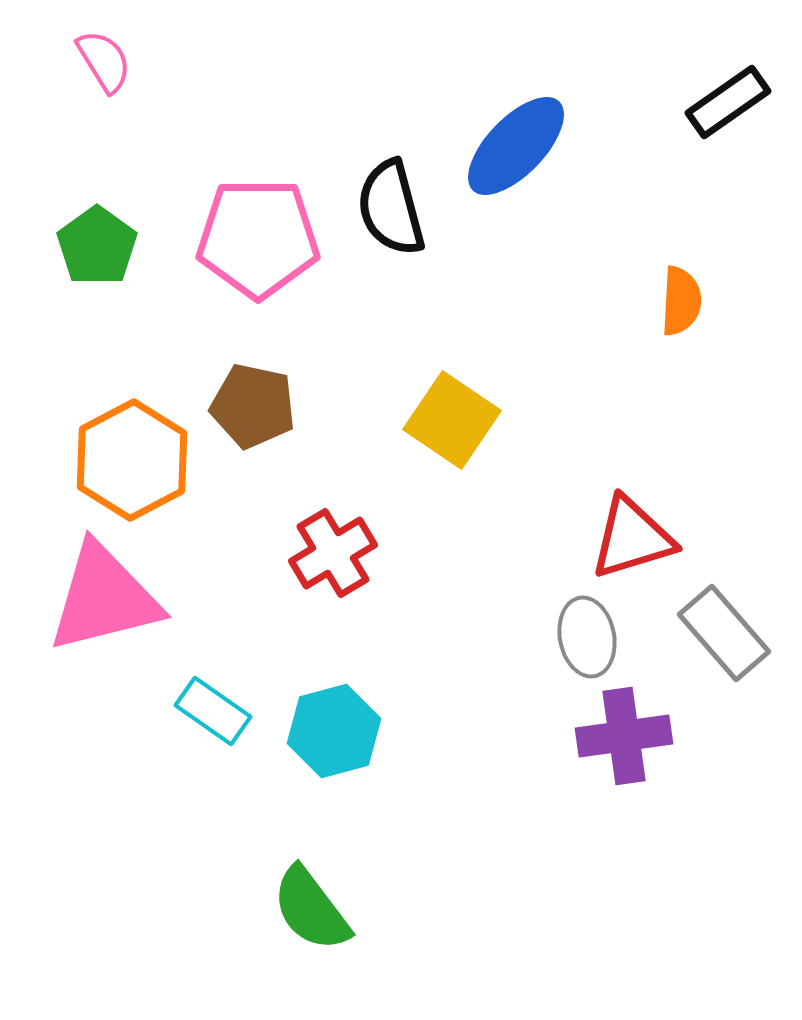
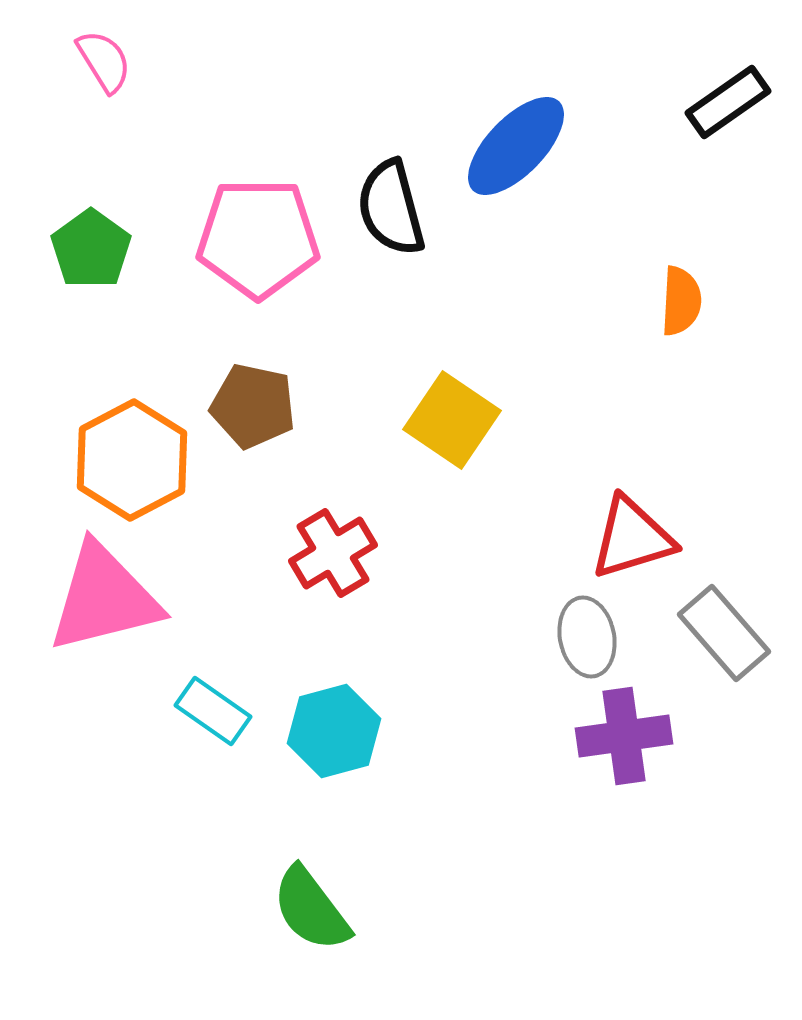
green pentagon: moved 6 px left, 3 px down
